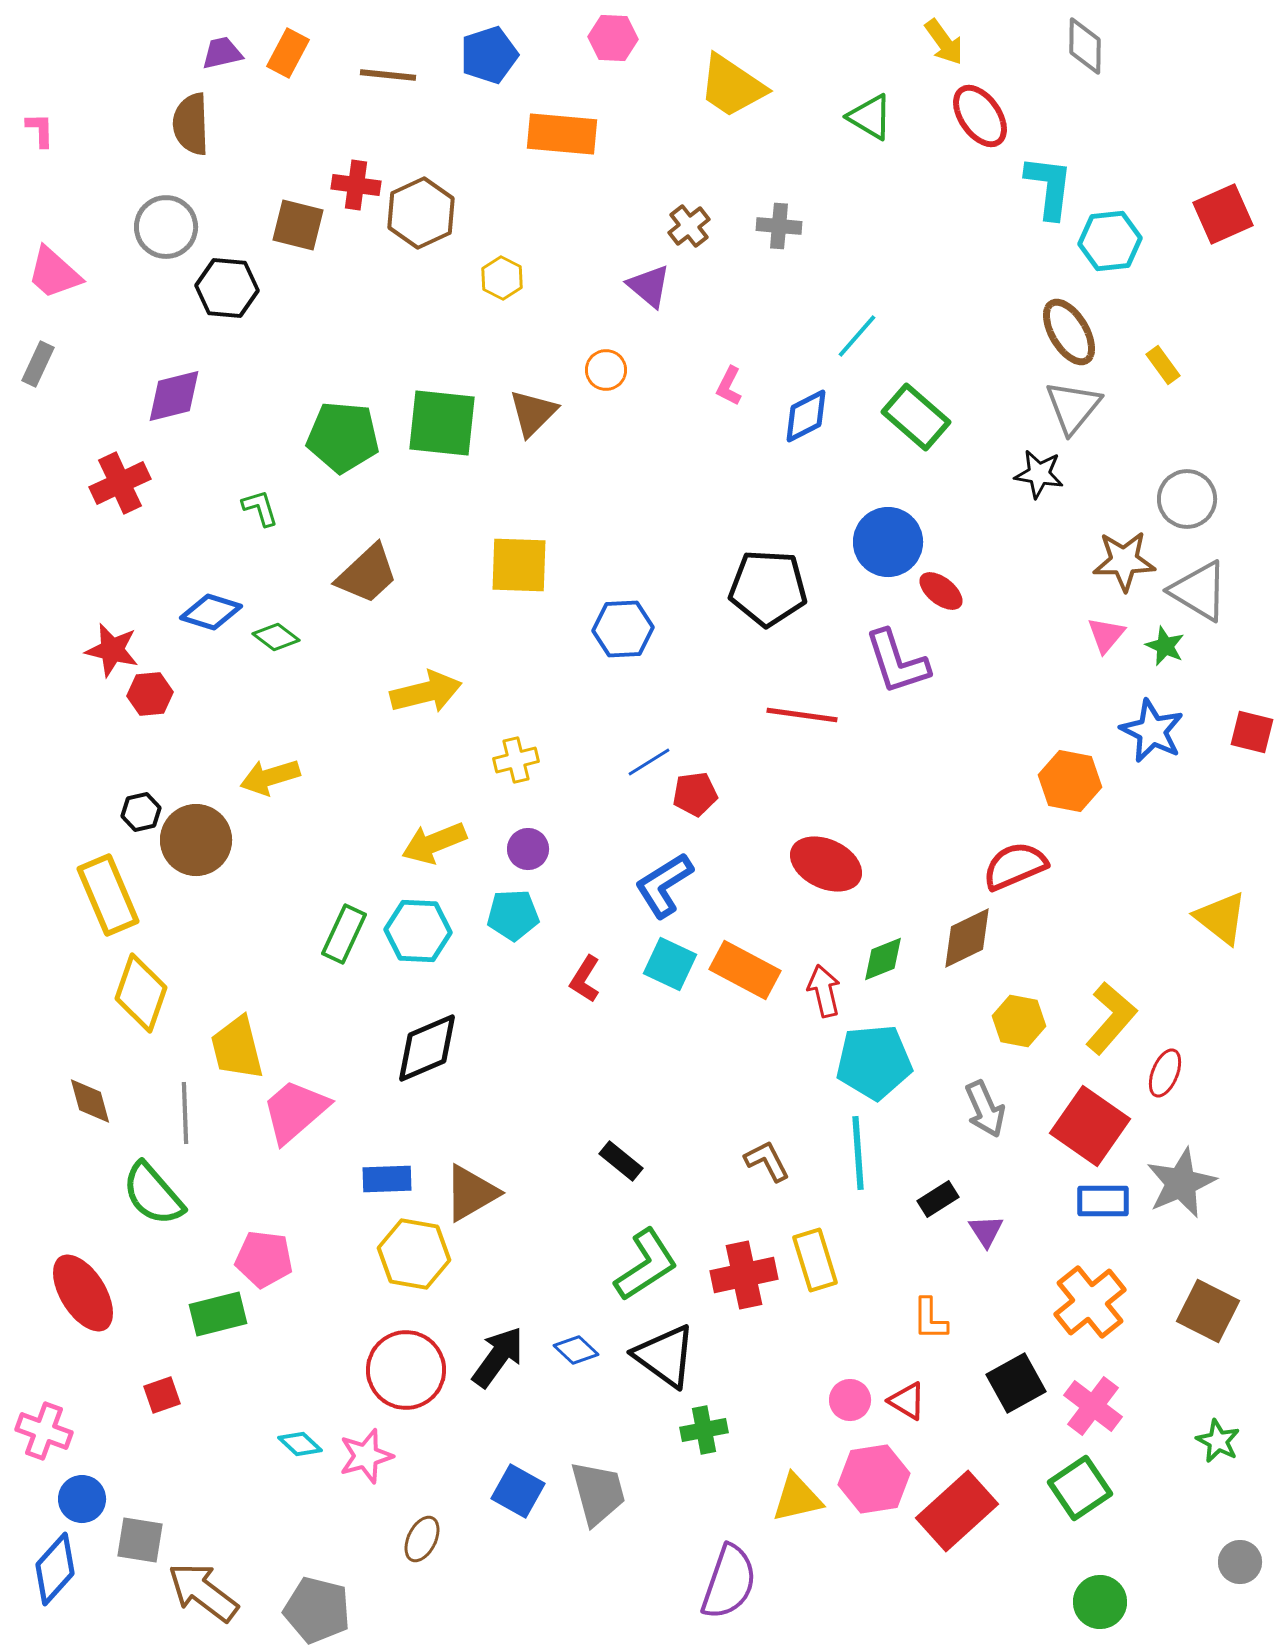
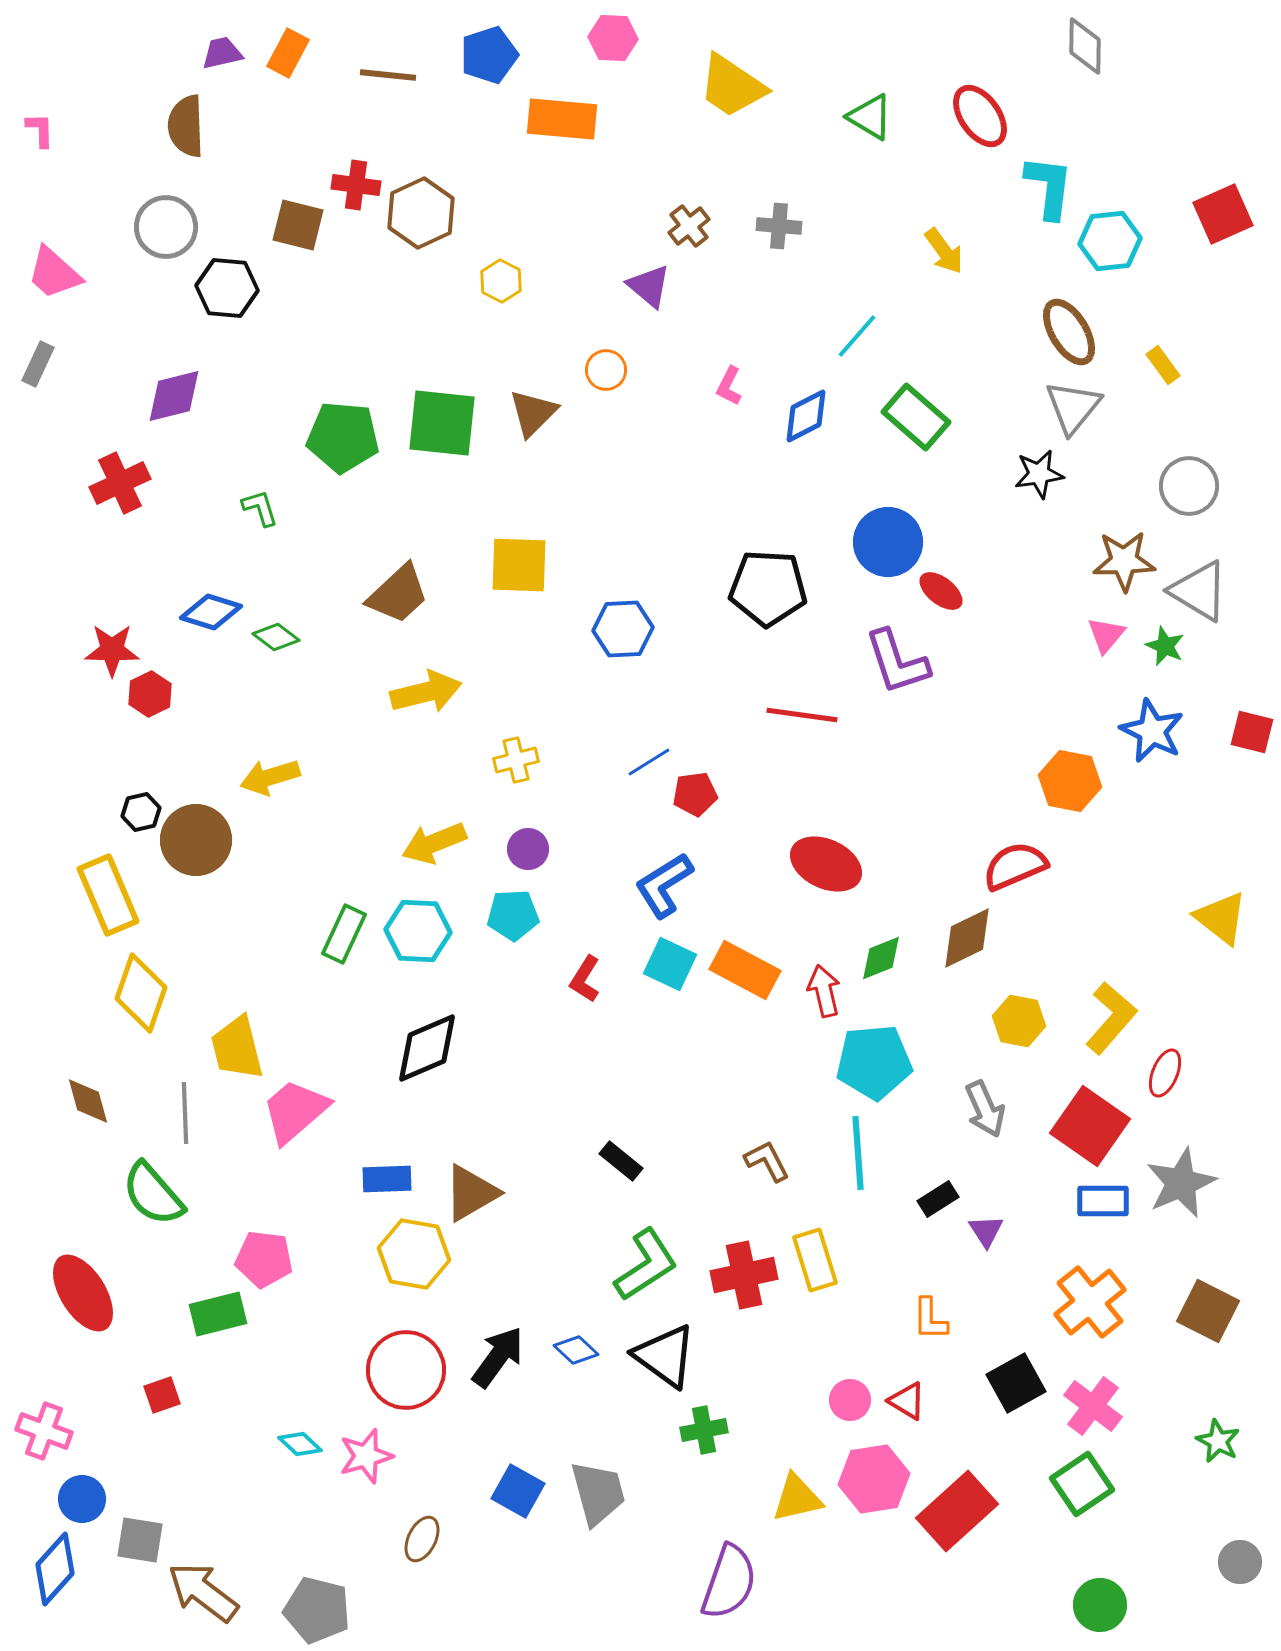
yellow arrow at (944, 42): moved 209 px down
brown semicircle at (191, 124): moved 5 px left, 2 px down
orange rectangle at (562, 134): moved 15 px up
yellow hexagon at (502, 278): moved 1 px left, 3 px down
black star at (1039, 474): rotated 18 degrees counterclockwise
gray circle at (1187, 499): moved 2 px right, 13 px up
brown trapezoid at (367, 574): moved 31 px right, 20 px down
red star at (112, 650): rotated 12 degrees counterclockwise
red hexagon at (150, 694): rotated 21 degrees counterclockwise
green diamond at (883, 959): moved 2 px left, 1 px up
brown diamond at (90, 1101): moved 2 px left
green square at (1080, 1488): moved 2 px right, 4 px up
green circle at (1100, 1602): moved 3 px down
